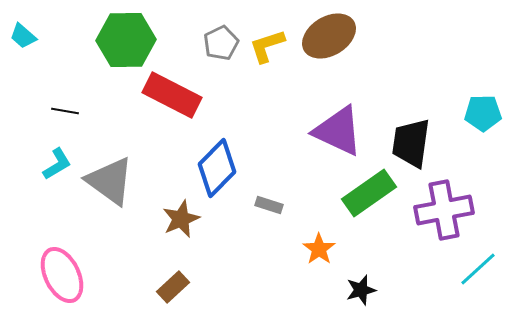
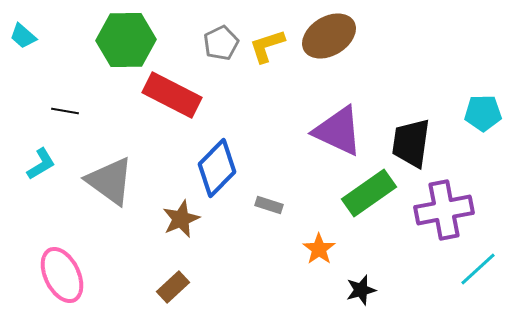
cyan L-shape: moved 16 px left
